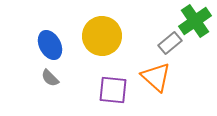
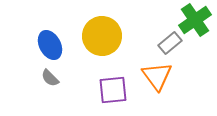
green cross: moved 1 px up
orange triangle: moved 1 px right, 1 px up; rotated 12 degrees clockwise
purple square: rotated 12 degrees counterclockwise
